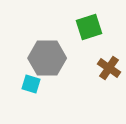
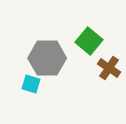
green square: moved 14 px down; rotated 32 degrees counterclockwise
